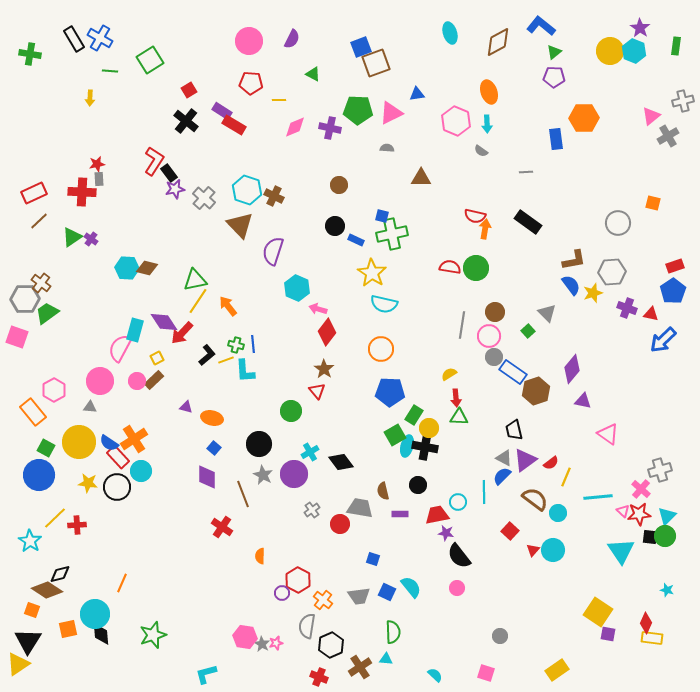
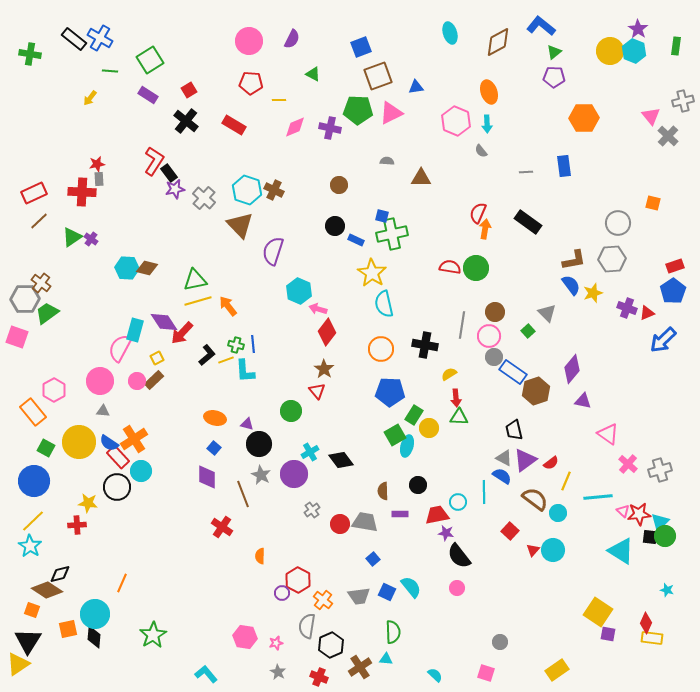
purple star at (640, 28): moved 2 px left, 1 px down
black rectangle at (74, 39): rotated 20 degrees counterclockwise
brown square at (376, 63): moved 2 px right, 13 px down
blue triangle at (417, 94): moved 1 px left, 7 px up
yellow arrow at (90, 98): rotated 35 degrees clockwise
purple rectangle at (222, 111): moved 74 px left, 16 px up
pink triangle at (651, 116): rotated 30 degrees counterclockwise
gray cross at (668, 136): rotated 15 degrees counterclockwise
blue rectangle at (556, 139): moved 8 px right, 27 px down
gray semicircle at (387, 148): moved 13 px down
gray semicircle at (481, 151): rotated 16 degrees clockwise
brown cross at (274, 196): moved 6 px up
red semicircle at (475, 216): moved 3 px right, 3 px up; rotated 100 degrees clockwise
gray hexagon at (612, 272): moved 13 px up
cyan hexagon at (297, 288): moved 2 px right, 3 px down
yellow line at (198, 301): rotated 40 degrees clockwise
cyan semicircle at (384, 304): rotated 64 degrees clockwise
red triangle at (651, 314): moved 4 px left, 1 px up; rotated 35 degrees counterclockwise
gray triangle at (90, 407): moved 13 px right, 4 px down
purple triangle at (186, 407): moved 61 px right, 17 px down
orange ellipse at (212, 418): moved 3 px right
black cross at (425, 447): moved 102 px up
black diamond at (341, 462): moved 2 px up
blue circle at (39, 475): moved 5 px left, 6 px down
gray star at (263, 475): moved 2 px left
blue semicircle at (502, 476): rotated 78 degrees clockwise
yellow line at (566, 477): moved 4 px down
yellow star at (88, 483): moved 20 px down
pink cross at (641, 489): moved 13 px left, 25 px up
brown semicircle at (383, 491): rotated 12 degrees clockwise
gray trapezoid at (360, 508): moved 5 px right, 14 px down
cyan triangle at (667, 516): moved 7 px left, 6 px down
yellow line at (55, 518): moved 22 px left, 3 px down
cyan star at (30, 541): moved 5 px down
cyan triangle at (621, 551): rotated 24 degrees counterclockwise
blue square at (373, 559): rotated 32 degrees clockwise
black diamond at (101, 634): moved 7 px left, 3 px down; rotated 10 degrees clockwise
green star at (153, 635): rotated 12 degrees counterclockwise
gray circle at (500, 636): moved 6 px down
gray star at (262, 644): moved 16 px right, 28 px down
cyan L-shape at (206, 674): rotated 65 degrees clockwise
